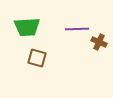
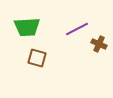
purple line: rotated 25 degrees counterclockwise
brown cross: moved 2 px down
